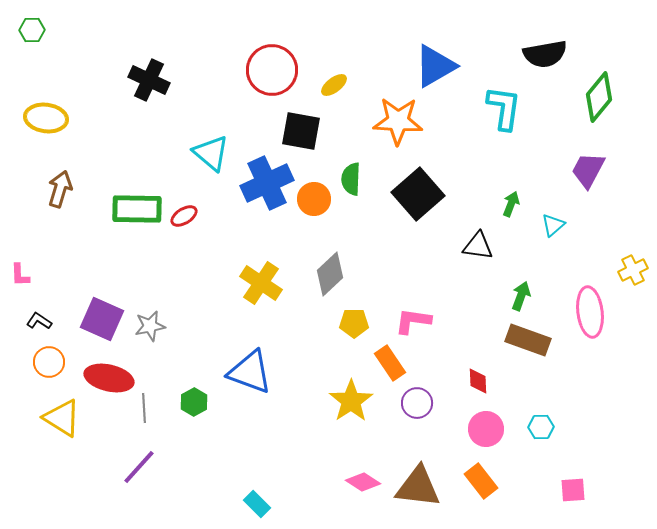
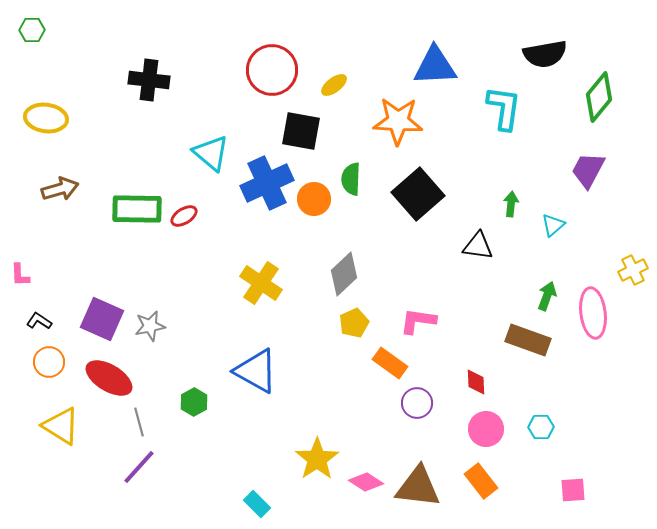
blue triangle at (435, 66): rotated 27 degrees clockwise
black cross at (149, 80): rotated 18 degrees counterclockwise
brown arrow at (60, 189): rotated 57 degrees clockwise
green arrow at (511, 204): rotated 15 degrees counterclockwise
gray diamond at (330, 274): moved 14 px right
green arrow at (521, 296): moved 26 px right
pink ellipse at (590, 312): moved 3 px right, 1 px down
pink L-shape at (413, 321): moved 5 px right
yellow pentagon at (354, 323): rotated 24 degrees counterclockwise
orange rectangle at (390, 363): rotated 20 degrees counterclockwise
blue triangle at (250, 372): moved 6 px right, 1 px up; rotated 9 degrees clockwise
red ellipse at (109, 378): rotated 18 degrees clockwise
red diamond at (478, 381): moved 2 px left, 1 px down
yellow star at (351, 401): moved 34 px left, 58 px down
gray line at (144, 408): moved 5 px left, 14 px down; rotated 12 degrees counterclockwise
yellow triangle at (62, 418): moved 1 px left, 8 px down
pink diamond at (363, 482): moved 3 px right
